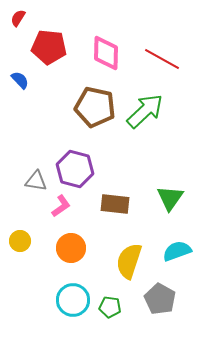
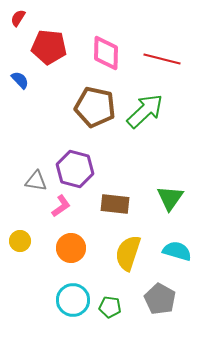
red line: rotated 15 degrees counterclockwise
cyan semicircle: rotated 36 degrees clockwise
yellow semicircle: moved 1 px left, 8 px up
